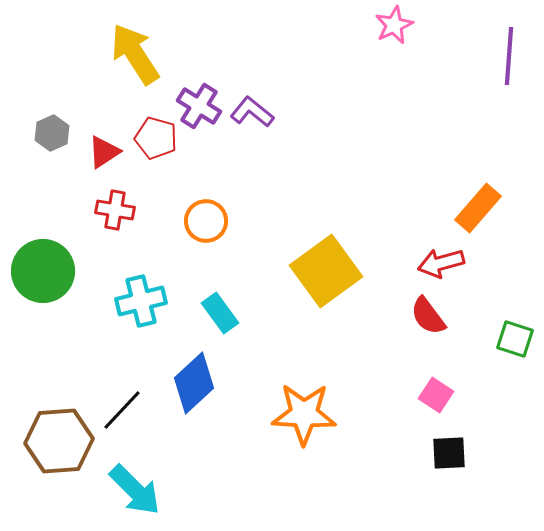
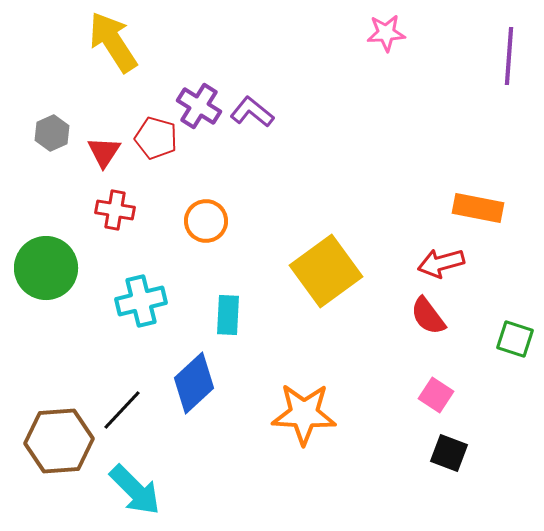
pink star: moved 8 px left, 8 px down; rotated 21 degrees clockwise
yellow arrow: moved 22 px left, 12 px up
red triangle: rotated 24 degrees counterclockwise
orange rectangle: rotated 60 degrees clockwise
green circle: moved 3 px right, 3 px up
cyan rectangle: moved 8 px right, 2 px down; rotated 39 degrees clockwise
black square: rotated 24 degrees clockwise
